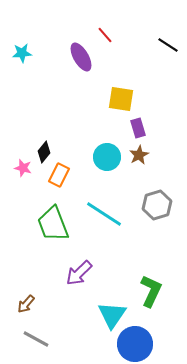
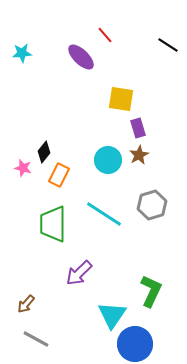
purple ellipse: rotated 16 degrees counterclockwise
cyan circle: moved 1 px right, 3 px down
gray hexagon: moved 5 px left
green trapezoid: rotated 21 degrees clockwise
